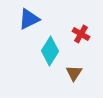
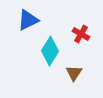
blue triangle: moved 1 px left, 1 px down
